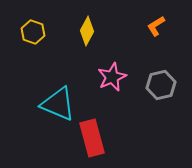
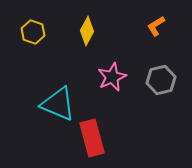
gray hexagon: moved 5 px up
